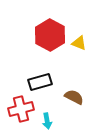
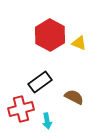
black rectangle: rotated 20 degrees counterclockwise
